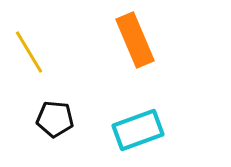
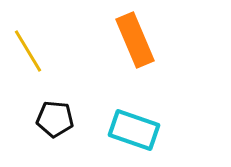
yellow line: moved 1 px left, 1 px up
cyan rectangle: moved 4 px left; rotated 39 degrees clockwise
